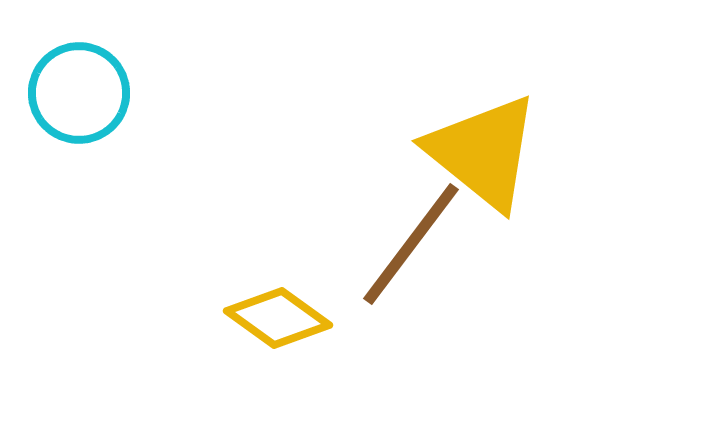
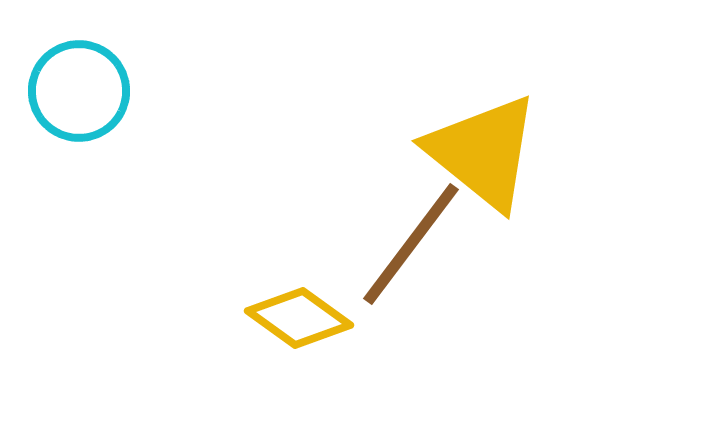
cyan circle: moved 2 px up
yellow diamond: moved 21 px right
